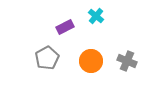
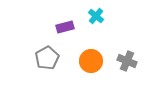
purple rectangle: rotated 12 degrees clockwise
